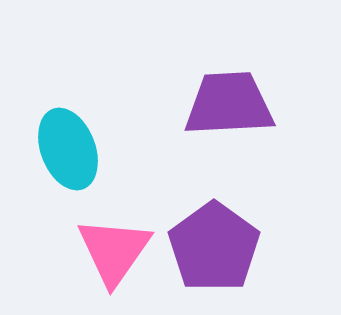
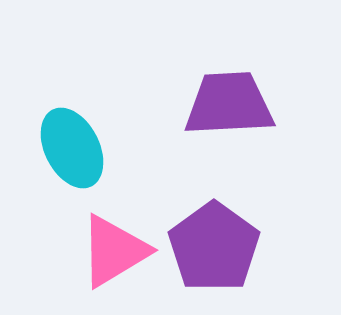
cyan ellipse: moved 4 px right, 1 px up; rotated 6 degrees counterclockwise
pink triangle: rotated 24 degrees clockwise
